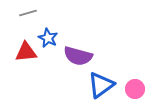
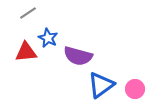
gray line: rotated 18 degrees counterclockwise
